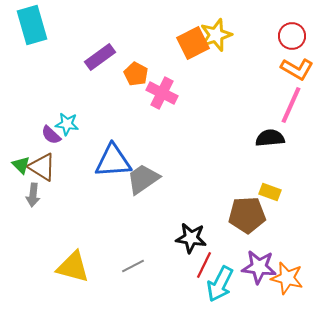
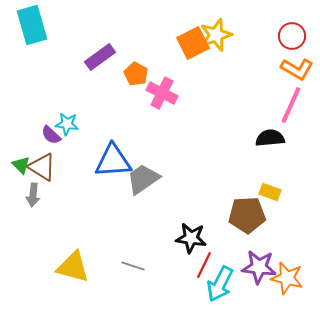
gray line: rotated 45 degrees clockwise
